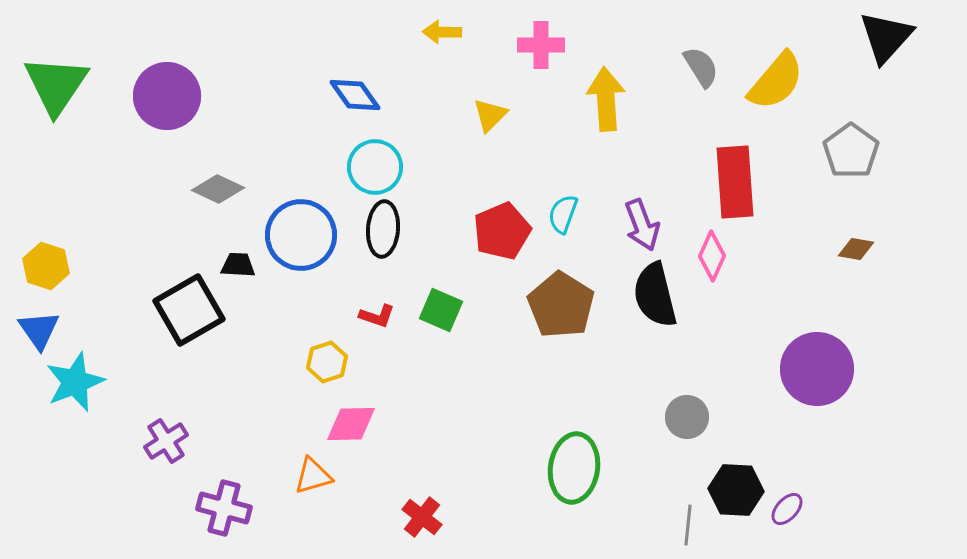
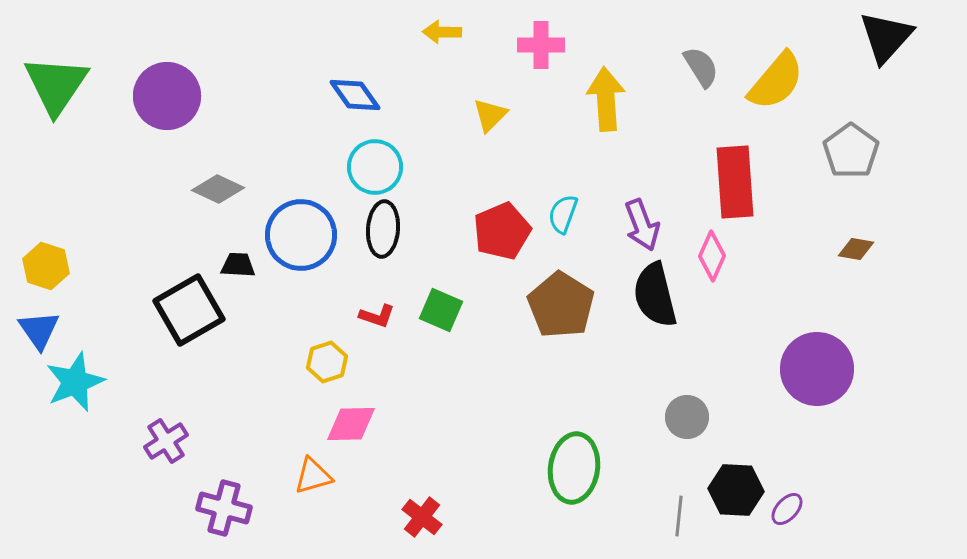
gray line at (688, 525): moved 9 px left, 9 px up
